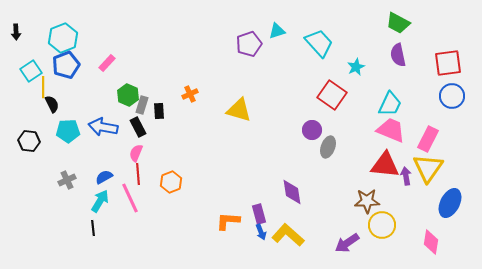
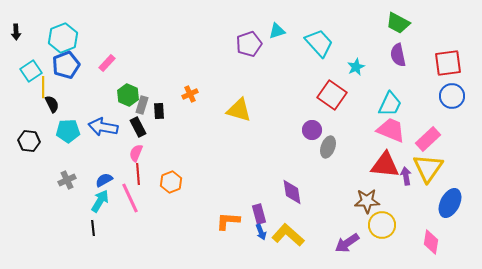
pink rectangle at (428, 139): rotated 20 degrees clockwise
blue semicircle at (104, 177): moved 3 px down
